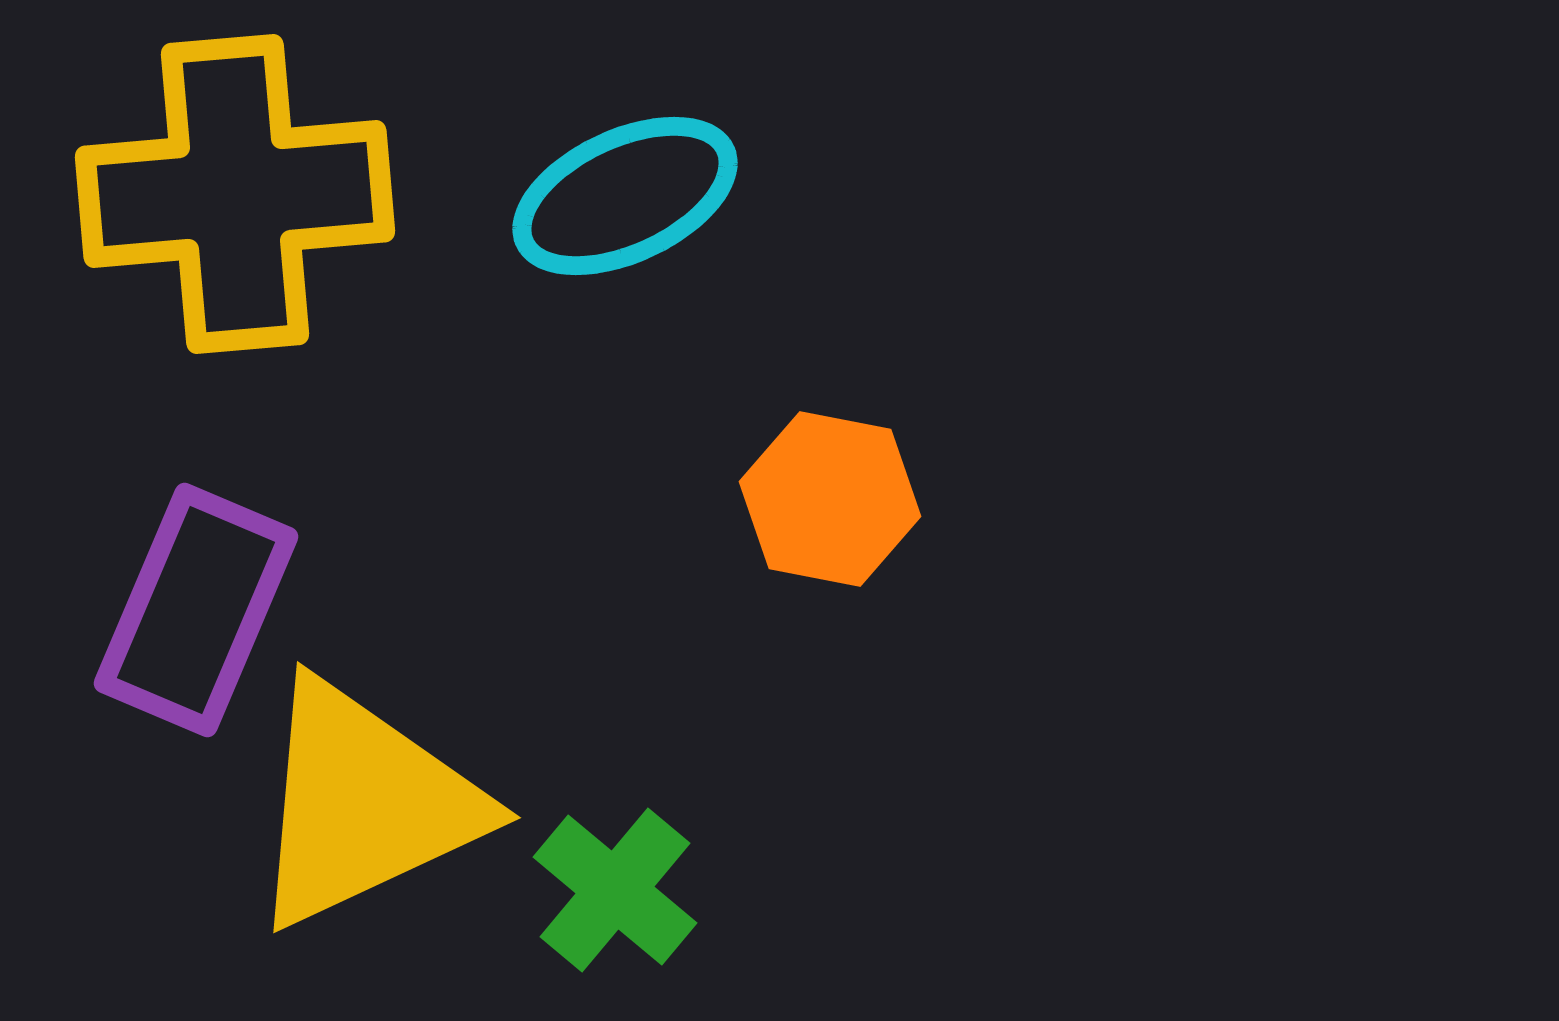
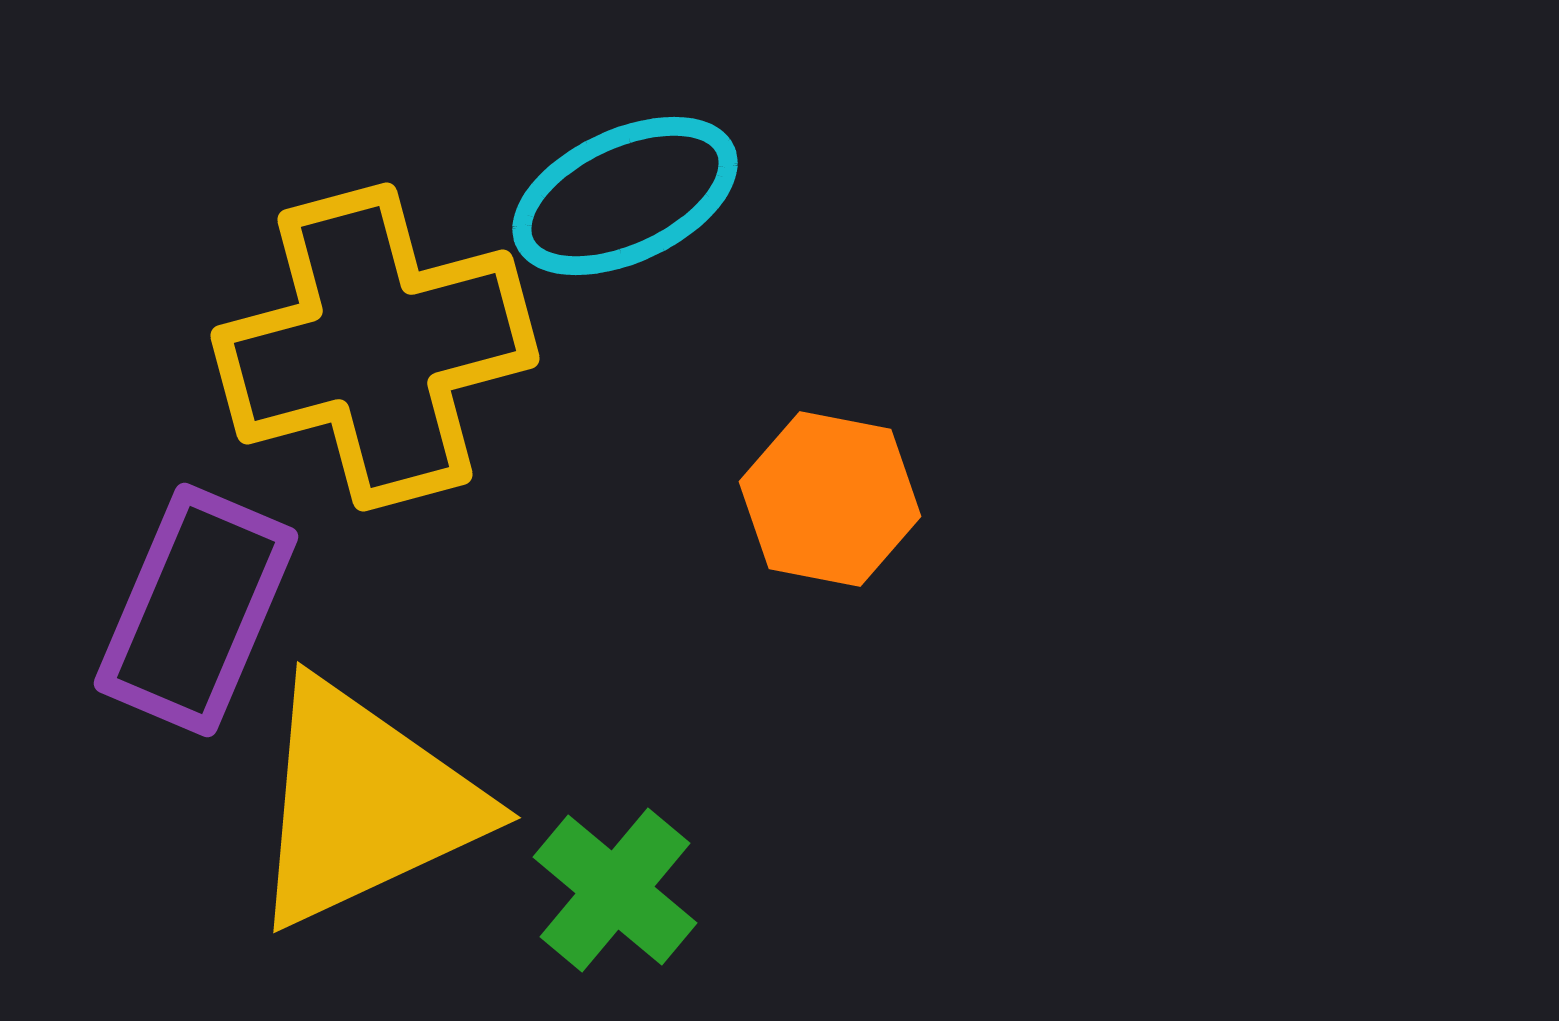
yellow cross: moved 140 px right, 153 px down; rotated 10 degrees counterclockwise
